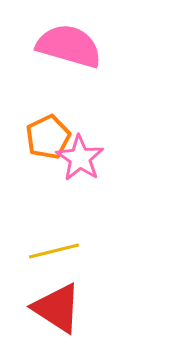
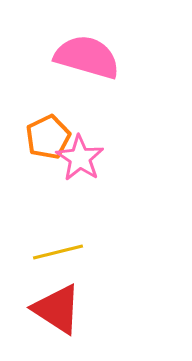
pink semicircle: moved 18 px right, 11 px down
yellow line: moved 4 px right, 1 px down
red triangle: moved 1 px down
